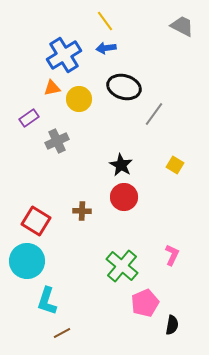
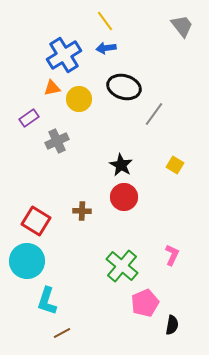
gray trapezoid: rotated 25 degrees clockwise
